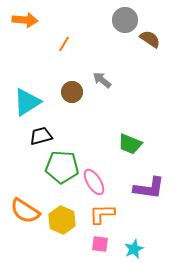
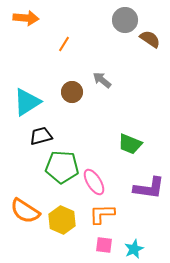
orange arrow: moved 1 px right, 2 px up
pink square: moved 4 px right, 1 px down
